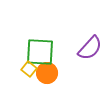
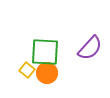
green square: moved 5 px right
yellow square: moved 2 px left, 1 px down
